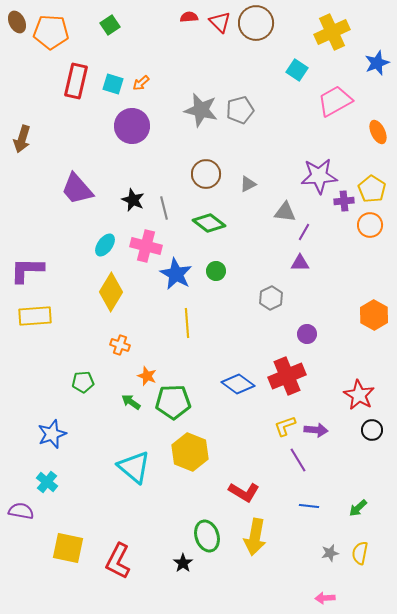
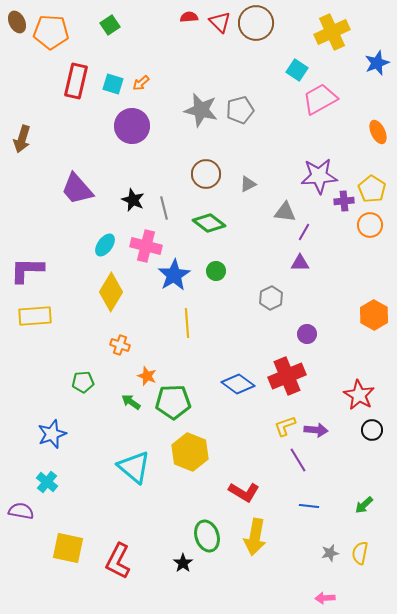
pink trapezoid at (335, 101): moved 15 px left, 2 px up
blue star at (176, 274): moved 2 px left, 1 px down; rotated 12 degrees clockwise
green arrow at (358, 508): moved 6 px right, 3 px up
